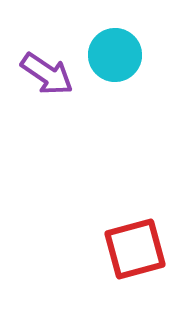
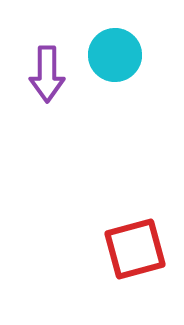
purple arrow: rotated 56 degrees clockwise
